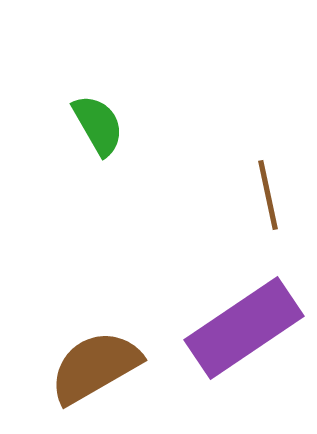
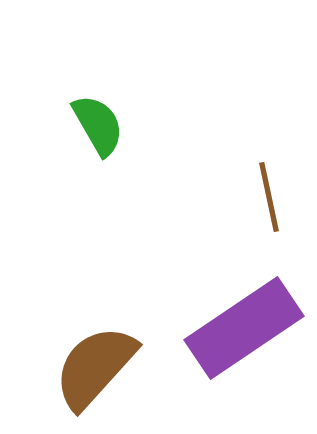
brown line: moved 1 px right, 2 px down
brown semicircle: rotated 18 degrees counterclockwise
